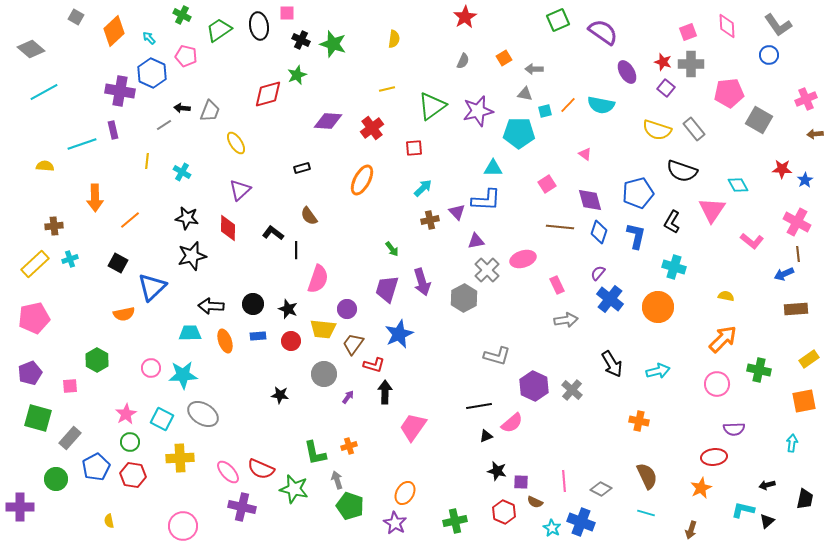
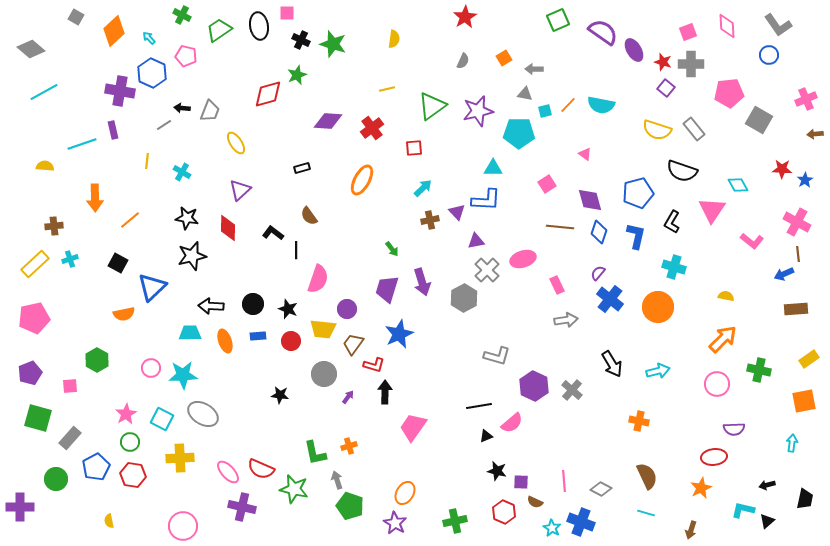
purple ellipse at (627, 72): moved 7 px right, 22 px up
